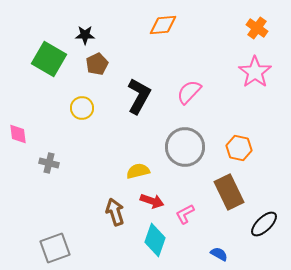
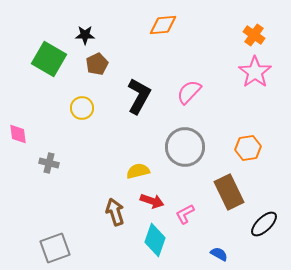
orange cross: moved 3 px left, 7 px down
orange hexagon: moved 9 px right; rotated 20 degrees counterclockwise
